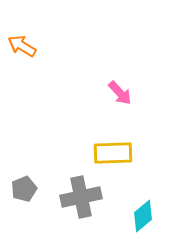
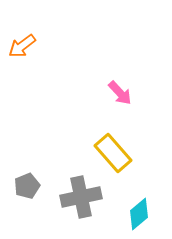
orange arrow: rotated 68 degrees counterclockwise
yellow rectangle: rotated 51 degrees clockwise
gray pentagon: moved 3 px right, 3 px up
cyan diamond: moved 4 px left, 2 px up
